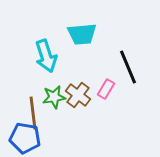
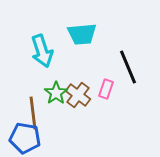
cyan arrow: moved 4 px left, 5 px up
pink rectangle: rotated 12 degrees counterclockwise
green star: moved 2 px right, 4 px up; rotated 25 degrees counterclockwise
